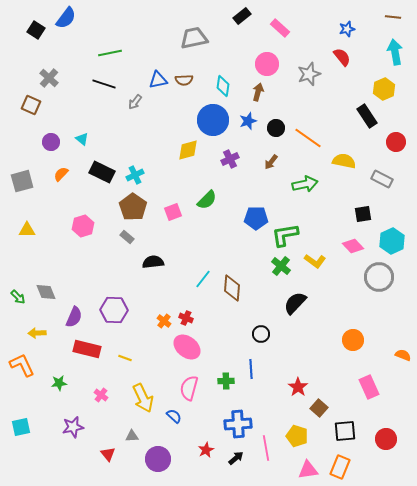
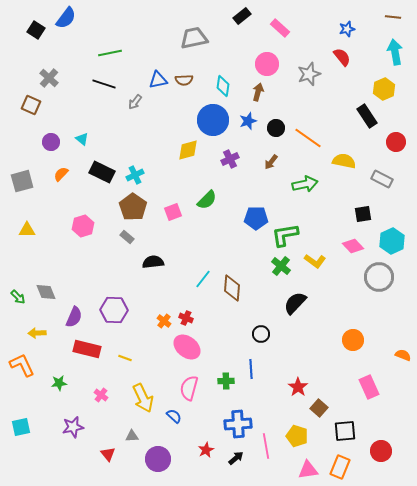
red circle at (386, 439): moved 5 px left, 12 px down
pink line at (266, 448): moved 2 px up
